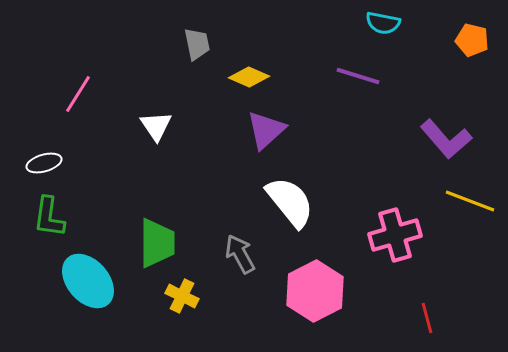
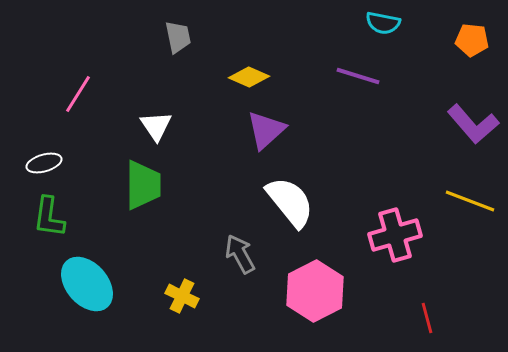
orange pentagon: rotated 8 degrees counterclockwise
gray trapezoid: moved 19 px left, 7 px up
purple L-shape: moved 27 px right, 15 px up
green trapezoid: moved 14 px left, 58 px up
cyan ellipse: moved 1 px left, 3 px down
